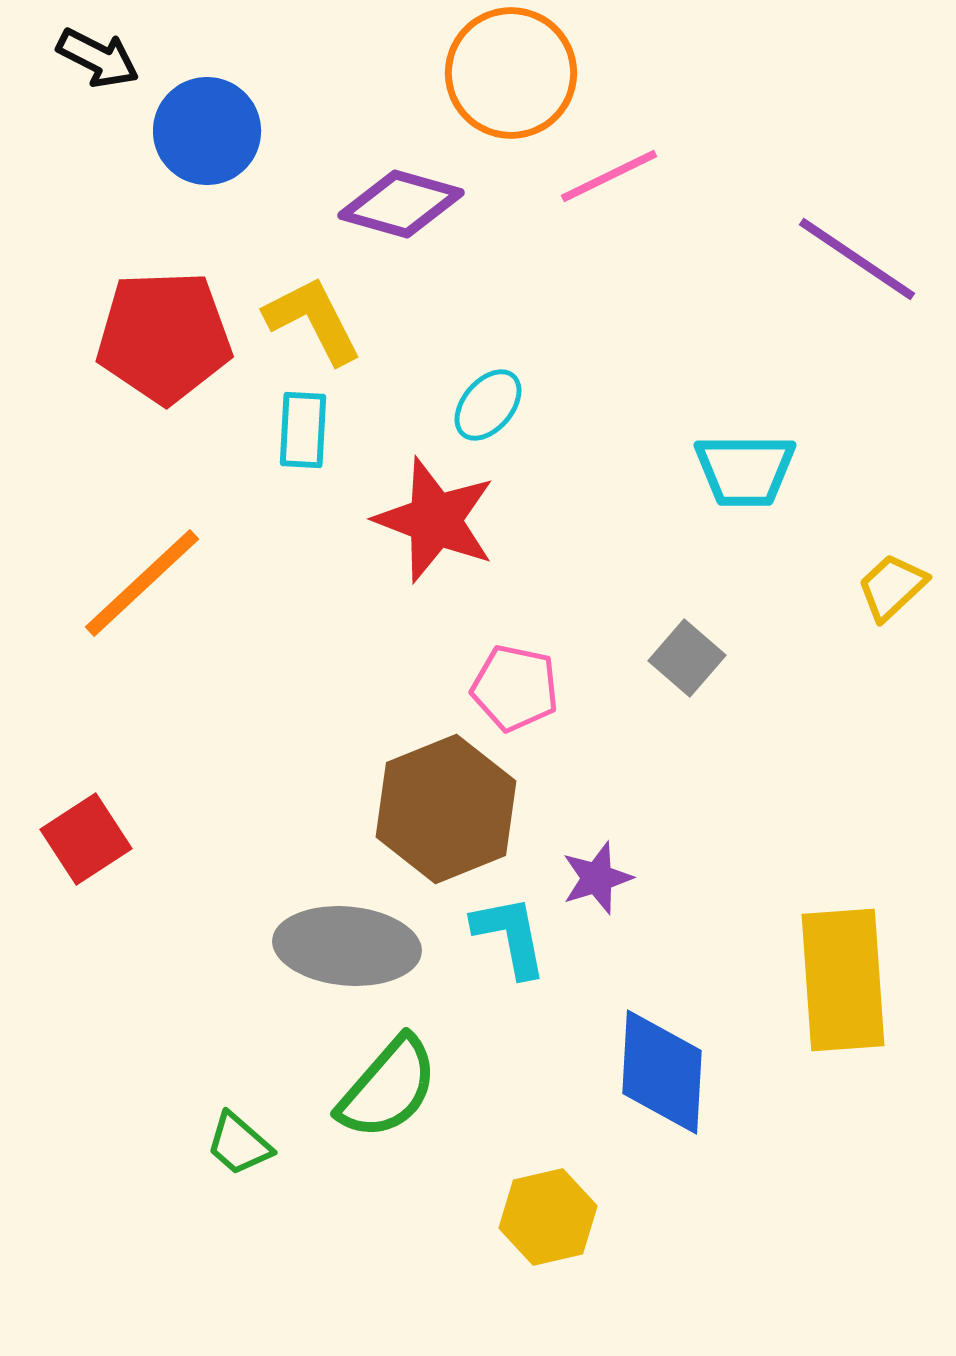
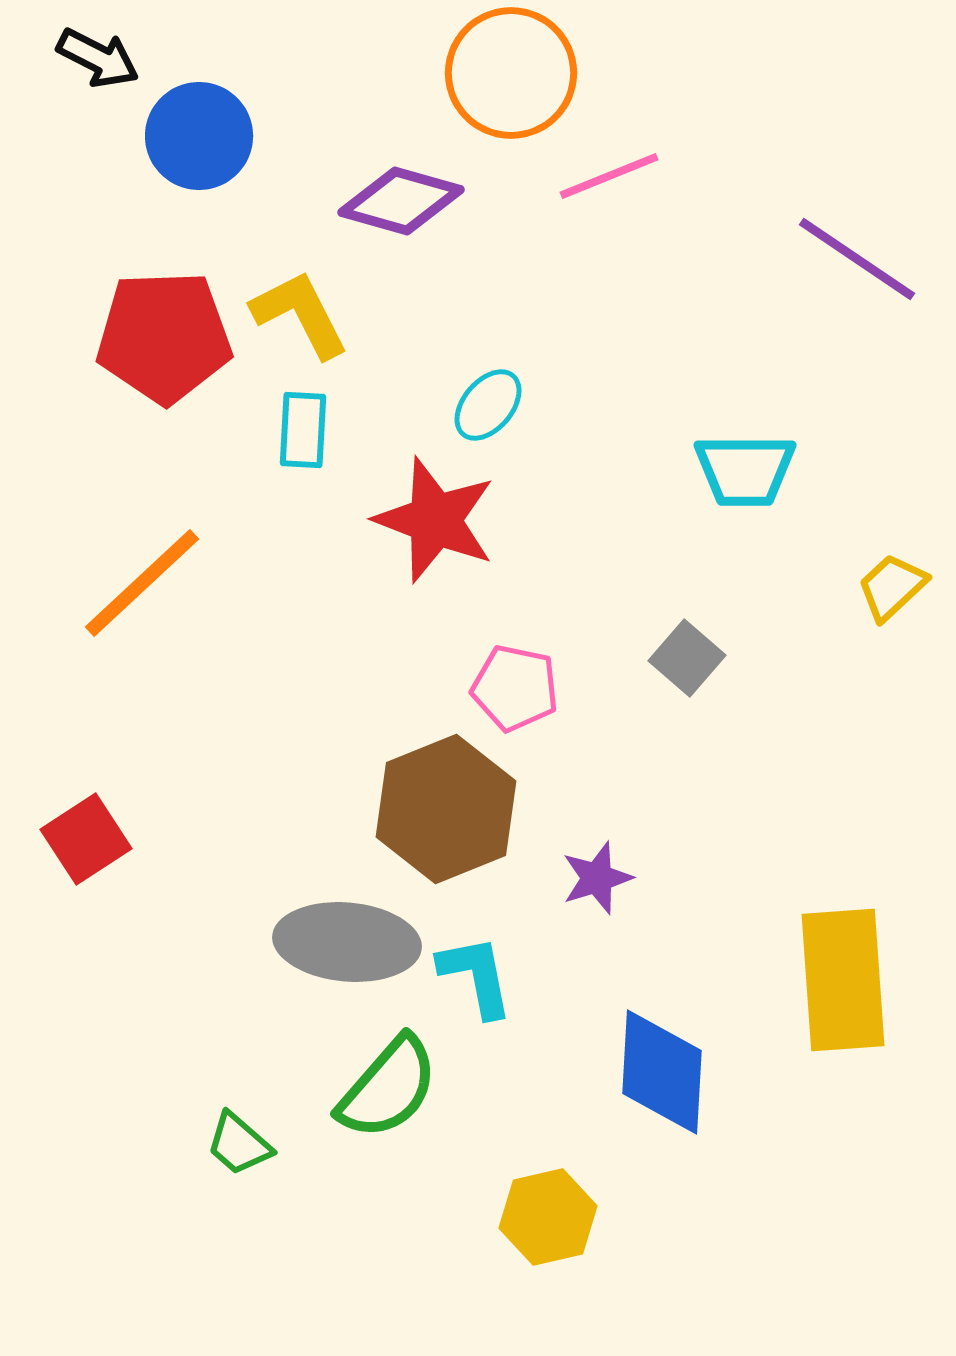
blue circle: moved 8 px left, 5 px down
pink line: rotated 4 degrees clockwise
purple diamond: moved 3 px up
yellow L-shape: moved 13 px left, 6 px up
cyan L-shape: moved 34 px left, 40 px down
gray ellipse: moved 4 px up
